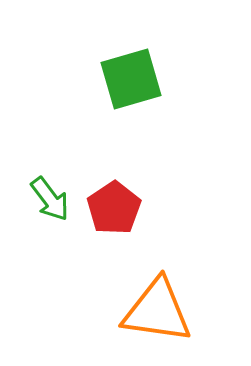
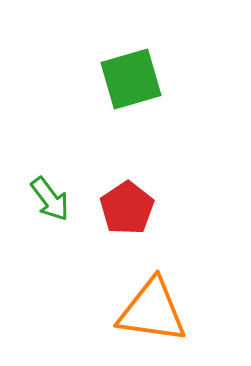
red pentagon: moved 13 px right
orange triangle: moved 5 px left
